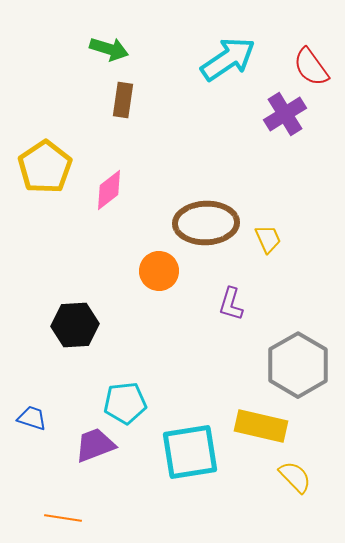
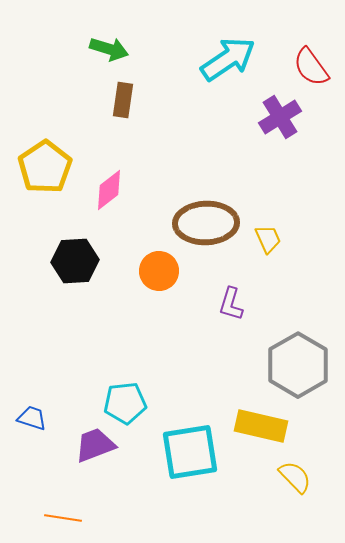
purple cross: moved 5 px left, 3 px down
black hexagon: moved 64 px up
